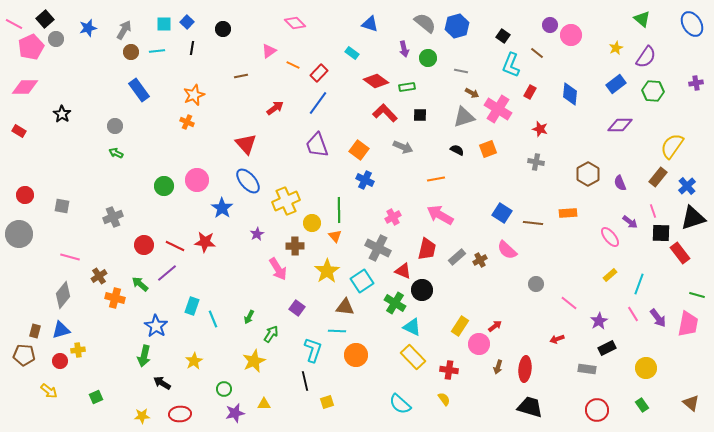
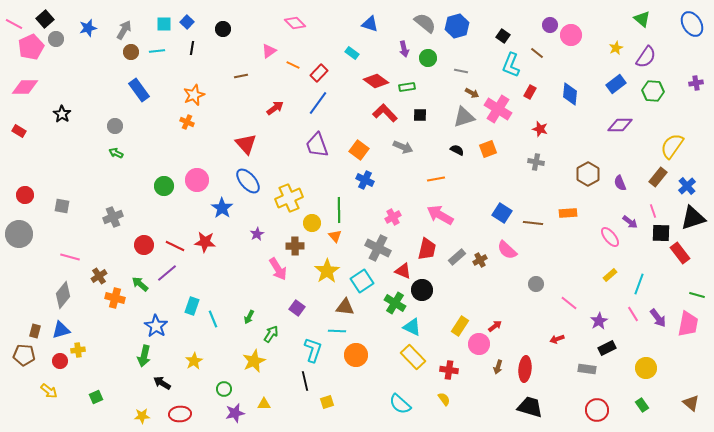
yellow cross at (286, 201): moved 3 px right, 3 px up
